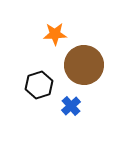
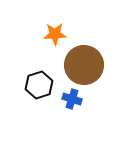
blue cross: moved 1 px right, 7 px up; rotated 30 degrees counterclockwise
